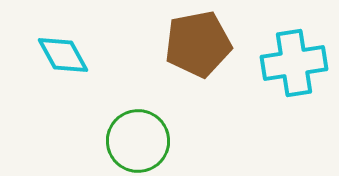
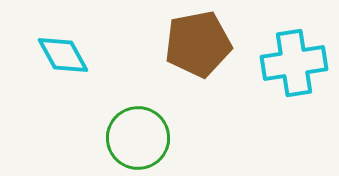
green circle: moved 3 px up
